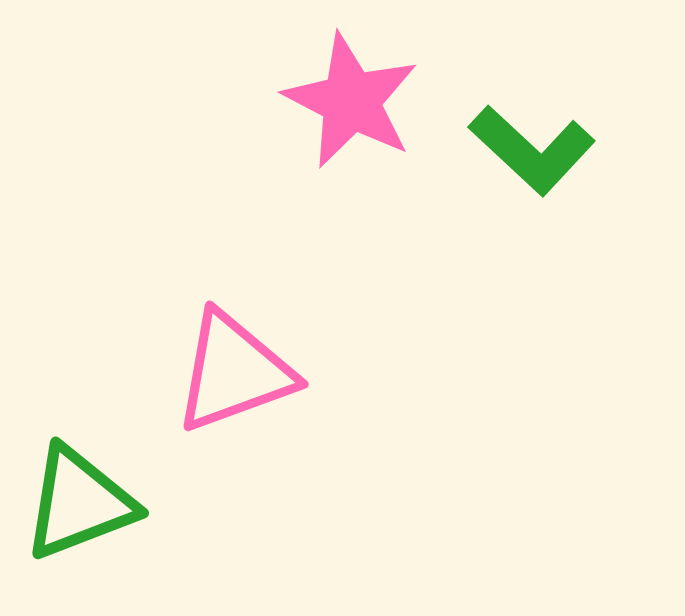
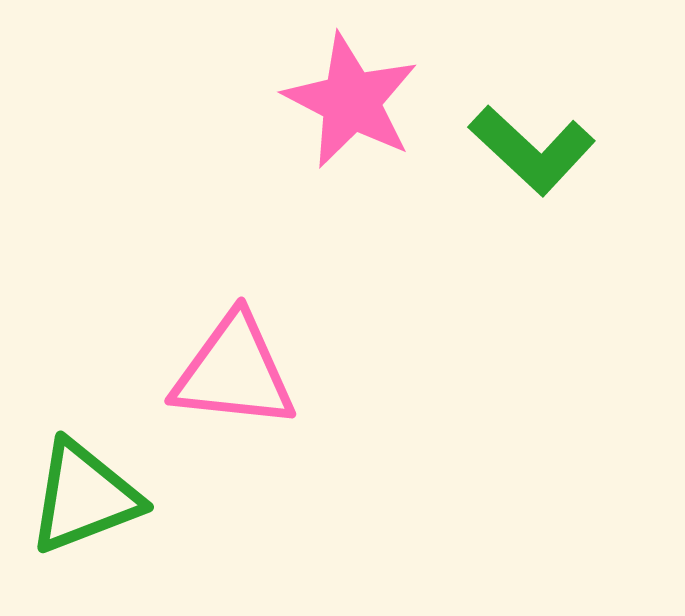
pink triangle: rotated 26 degrees clockwise
green triangle: moved 5 px right, 6 px up
